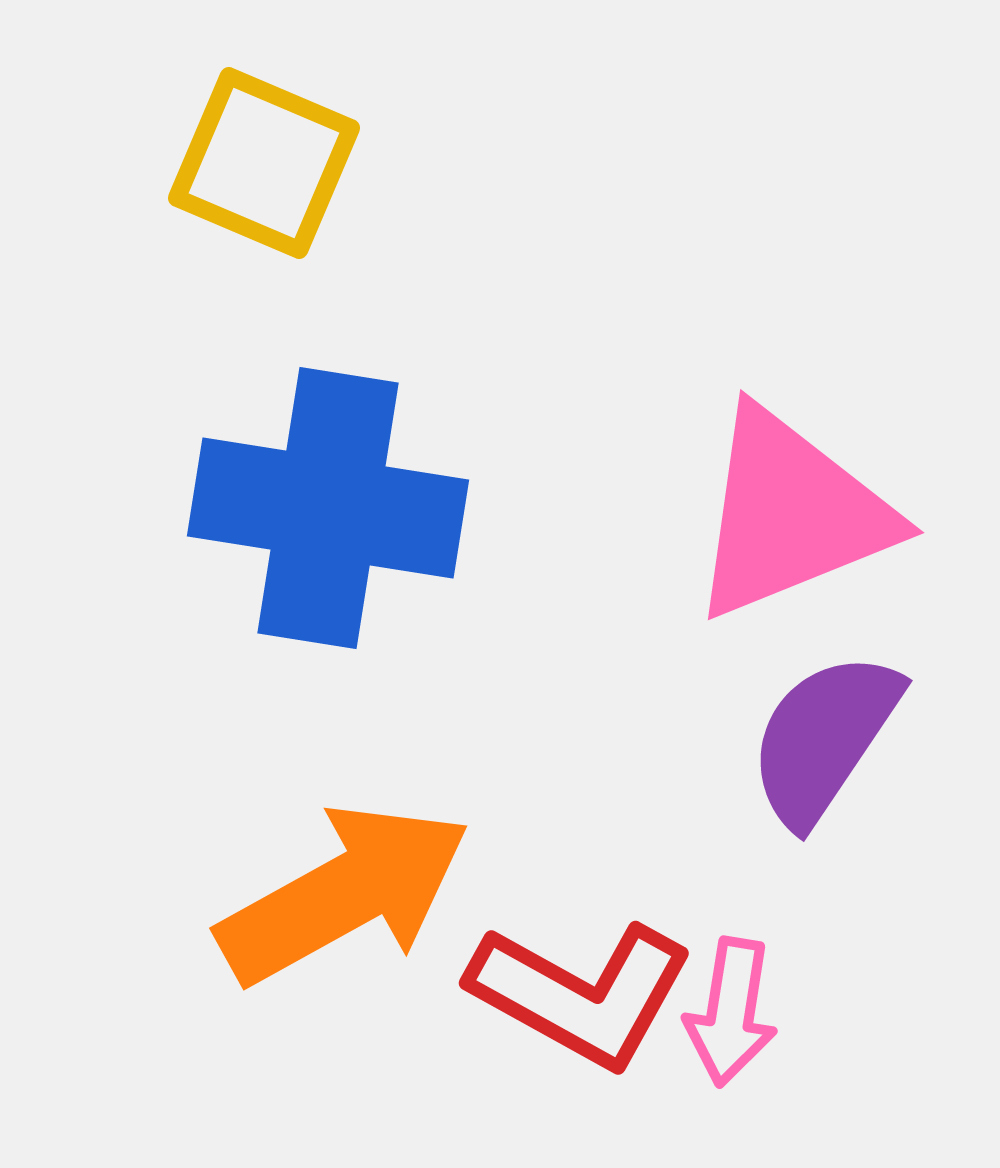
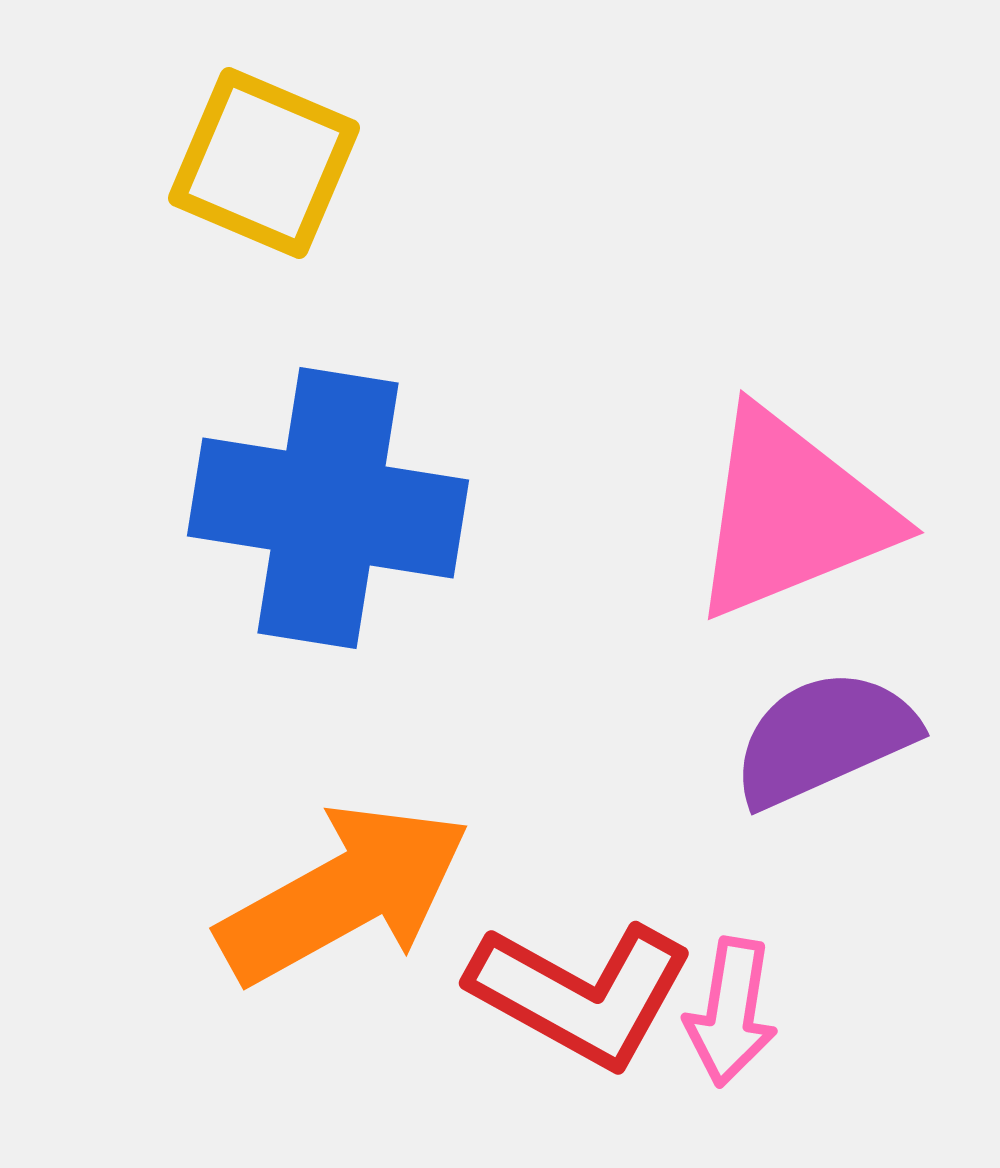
purple semicircle: rotated 32 degrees clockwise
